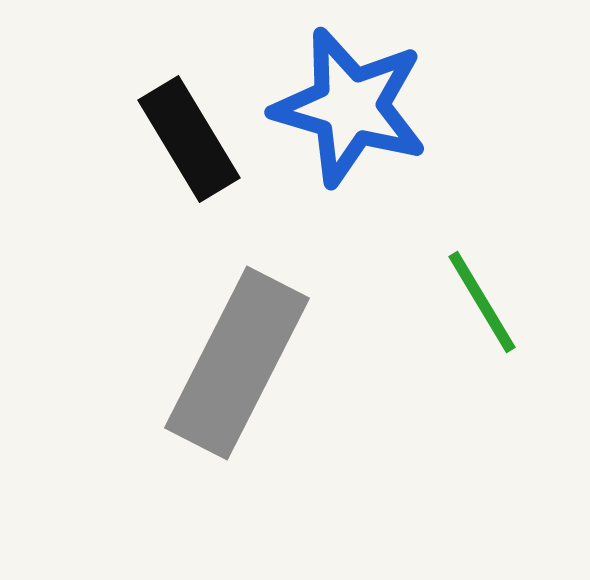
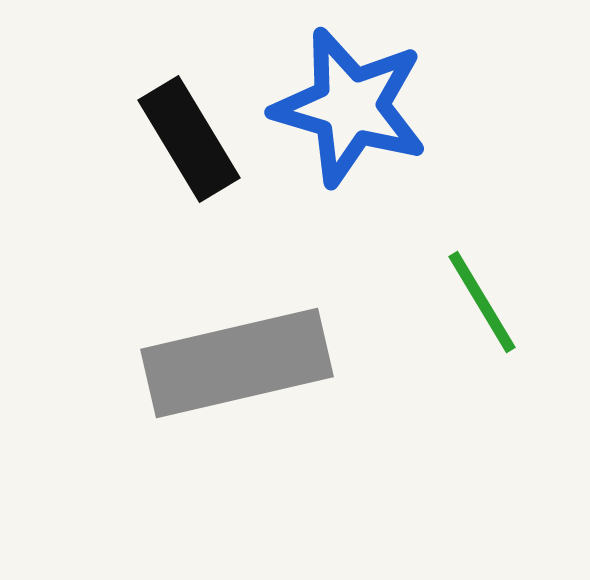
gray rectangle: rotated 50 degrees clockwise
